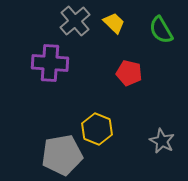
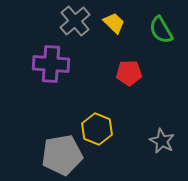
purple cross: moved 1 px right, 1 px down
red pentagon: rotated 15 degrees counterclockwise
